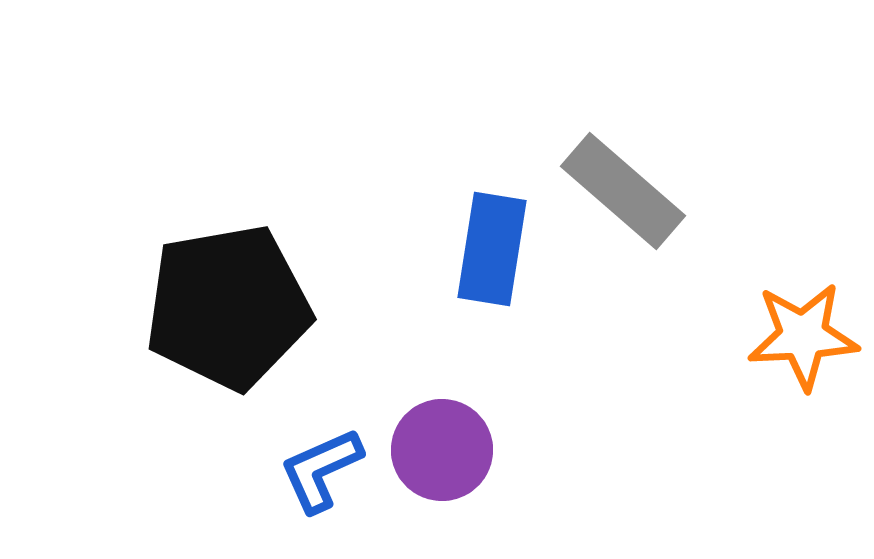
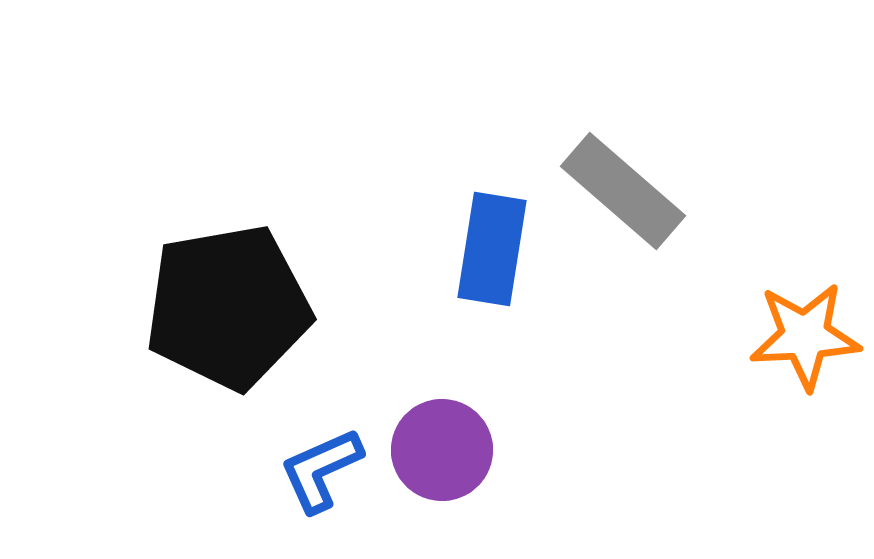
orange star: moved 2 px right
